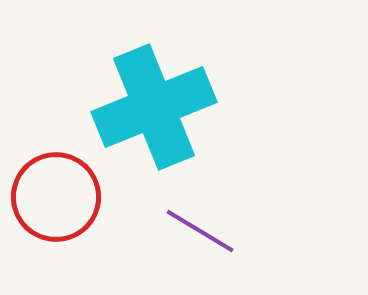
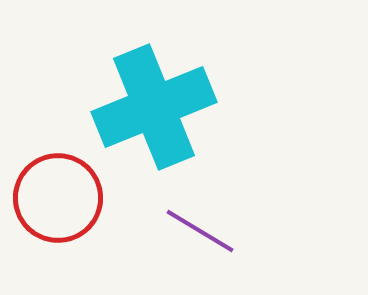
red circle: moved 2 px right, 1 px down
